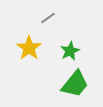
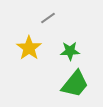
green star: rotated 24 degrees clockwise
